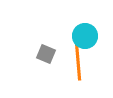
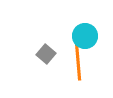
gray square: rotated 18 degrees clockwise
